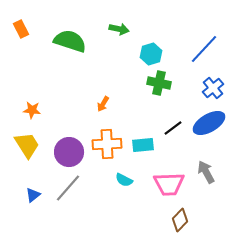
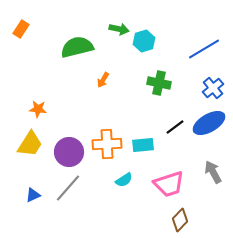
orange rectangle: rotated 60 degrees clockwise
green semicircle: moved 7 px right, 6 px down; rotated 32 degrees counterclockwise
blue line: rotated 16 degrees clockwise
cyan hexagon: moved 7 px left, 13 px up
orange arrow: moved 24 px up
orange star: moved 6 px right, 1 px up
black line: moved 2 px right, 1 px up
yellow trapezoid: moved 3 px right, 1 px up; rotated 64 degrees clockwise
gray arrow: moved 7 px right
cyan semicircle: rotated 60 degrees counterclockwise
pink trapezoid: rotated 16 degrees counterclockwise
blue triangle: rotated 14 degrees clockwise
